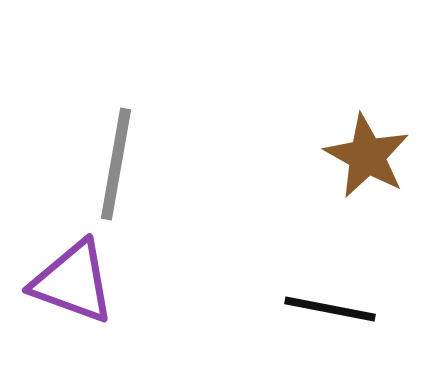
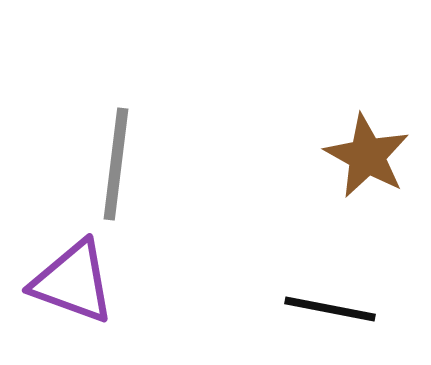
gray line: rotated 3 degrees counterclockwise
